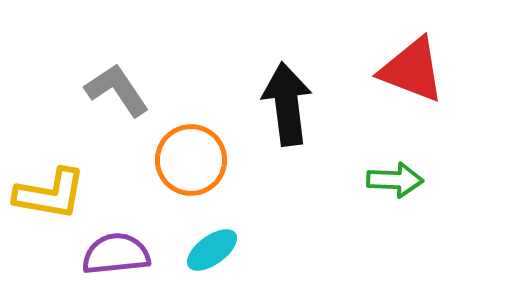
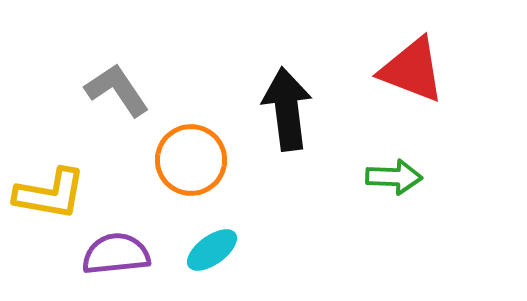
black arrow: moved 5 px down
green arrow: moved 1 px left, 3 px up
